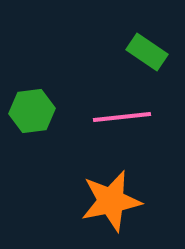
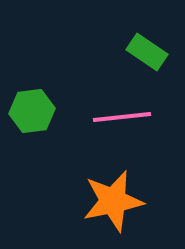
orange star: moved 2 px right
